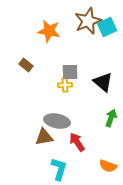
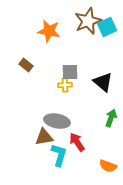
cyan L-shape: moved 14 px up
